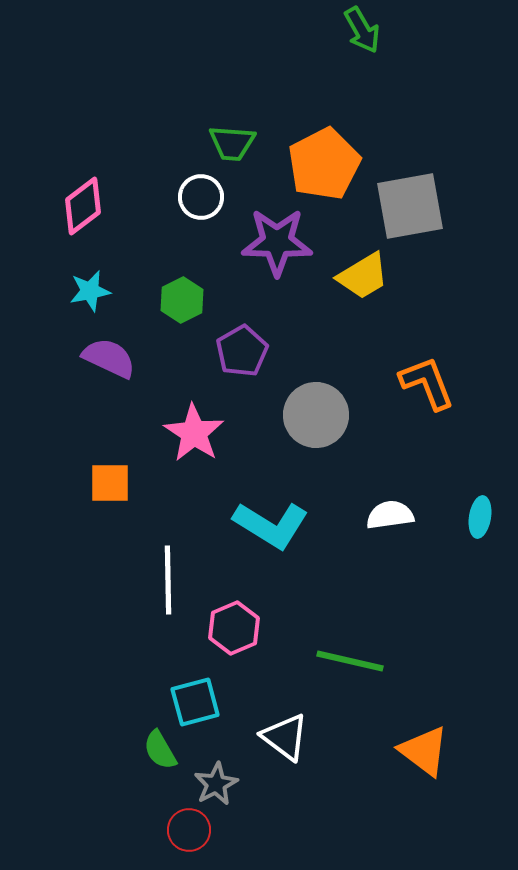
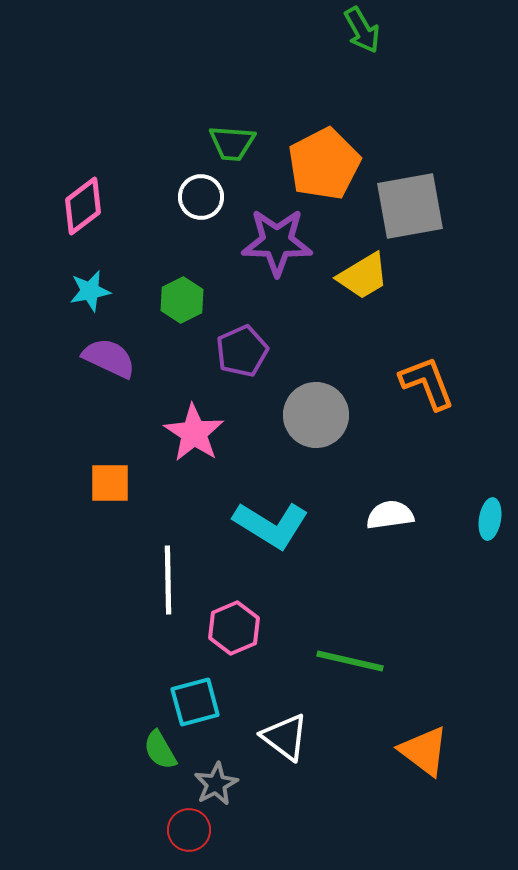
purple pentagon: rotated 6 degrees clockwise
cyan ellipse: moved 10 px right, 2 px down
